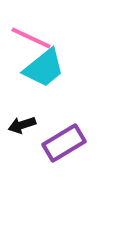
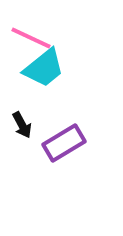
black arrow: rotated 100 degrees counterclockwise
